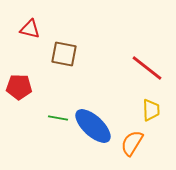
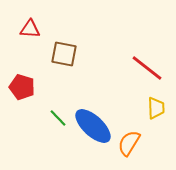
red triangle: rotated 10 degrees counterclockwise
red pentagon: moved 3 px right; rotated 15 degrees clockwise
yellow trapezoid: moved 5 px right, 2 px up
green line: rotated 36 degrees clockwise
orange semicircle: moved 3 px left
